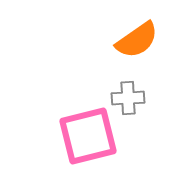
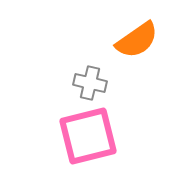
gray cross: moved 38 px left, 15 px up; rotated 16 degrees clockwise
